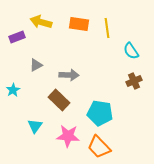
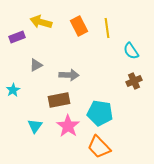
orange rectangle: moved 2 px down; rotated 54 degrees clockwise
brown rectangle: rotated 55 degrees counterclockwise
pink star: moved 10 px up; rotated 30 degrees clockwise
